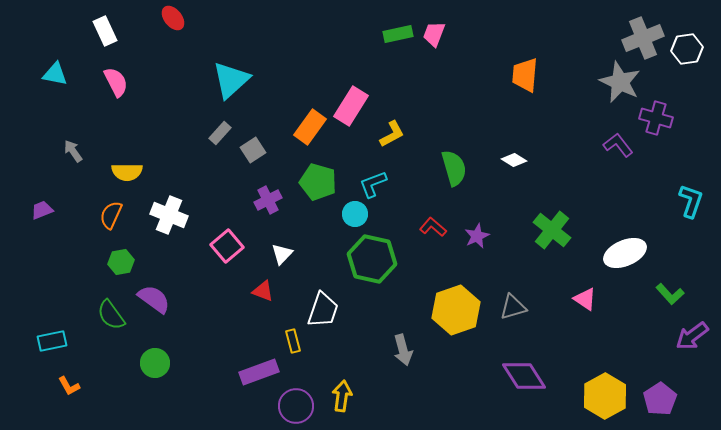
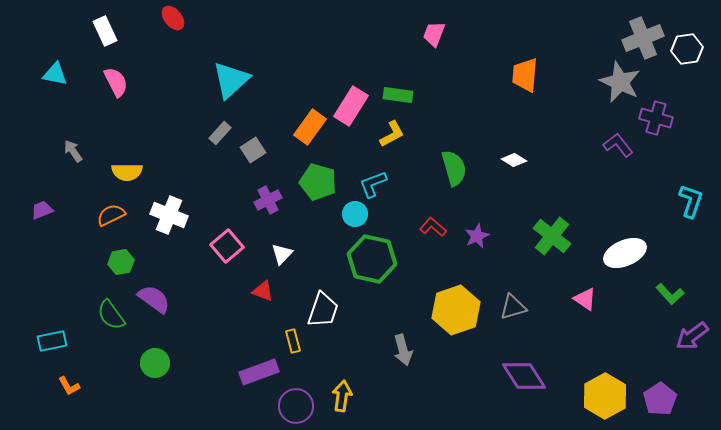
green rectangle at (398, 34): moved 61 px down; rotated 20 degrees clockwise
orange semicircle at (111, 215): rotated 40 degrees clockwise
green cross at (552, 230): moved 6 px down
